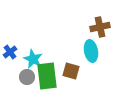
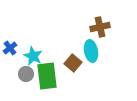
blue cross: moved 4 px up
cyan star: moved 3 px up
brown square: moved 2 px right, 8 px up; rotated 24 degrees clockwise
gray circle: moved 1 px left, 3 px up
